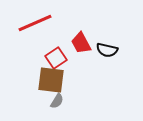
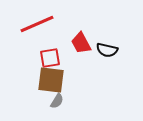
red line: moved 2 px right, 1 px down
red square: moved 6 px left; rotated 25 degrees clockwise
